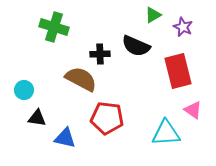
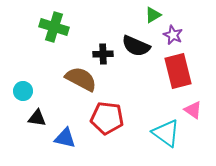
purple star: moved 10 px left, 8 px down
black cross: moved 3 px right
cyan circle: moved 1 px left, 1 px down
cyan triangle: rotated 40 degrees clockwise
